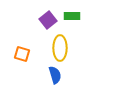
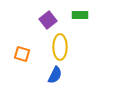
green rectangle: moved 8 px right, 1 px up
yellow ellipse: moved 1 px up
blue semicircle: rotated 42 degrees clockwise
